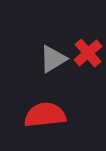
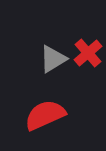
red semicircle: rotated 18 degrees counterclockwise
